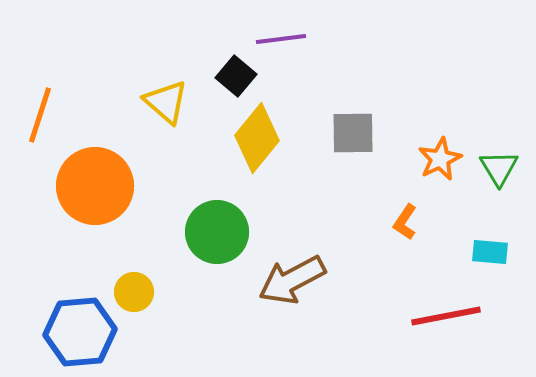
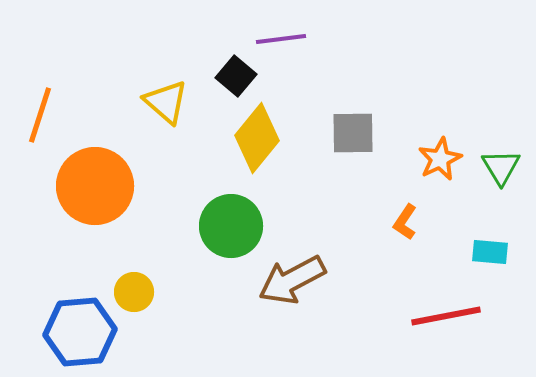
green triangle: moved 2 px right, 1 px up
green circle: moved 14 px right, 6 px up
